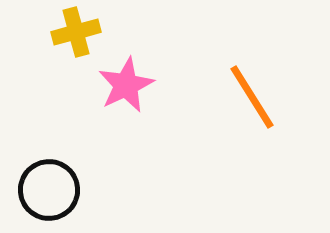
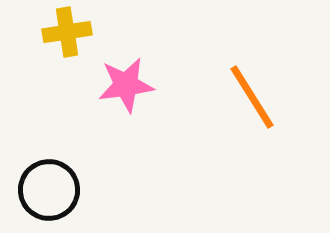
yellow cross: moved 9 px left; rotated 6 degrees clockwise
pink star: rotated 18 degrees clockwise
